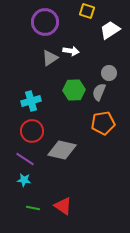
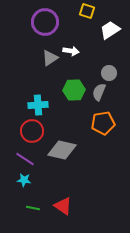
cyan cross: moved 7 px right, 4 px down; rotated 12 degrees clockwise
